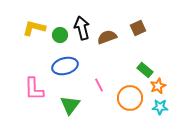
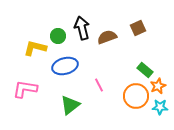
yellow L-shape: moved 1 px right, 20 px down
green circle: moved 2 px left, 1 px down
pink L-shape: moved 9 px left; rotated 100 degrees clockwise
orange circle: moved 6 px right, 2 px up
green triangle: rotated 15 degrees clockwise
